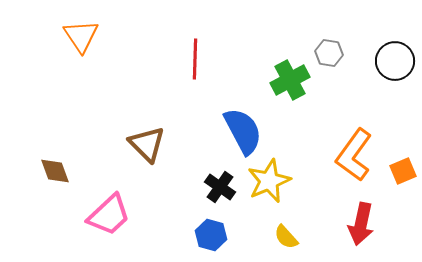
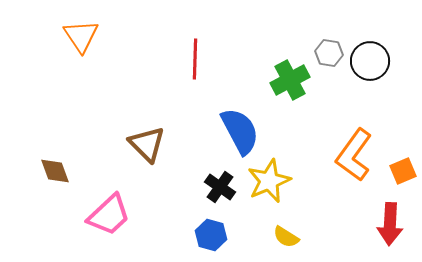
black circle: moved 25 px left
blue semicircle: moved 3 px left
red arrow: moved 29 px right; rotated 9 degrees counterclockwise
yellow semicircle: rotated 16 degrees counterclockwise
